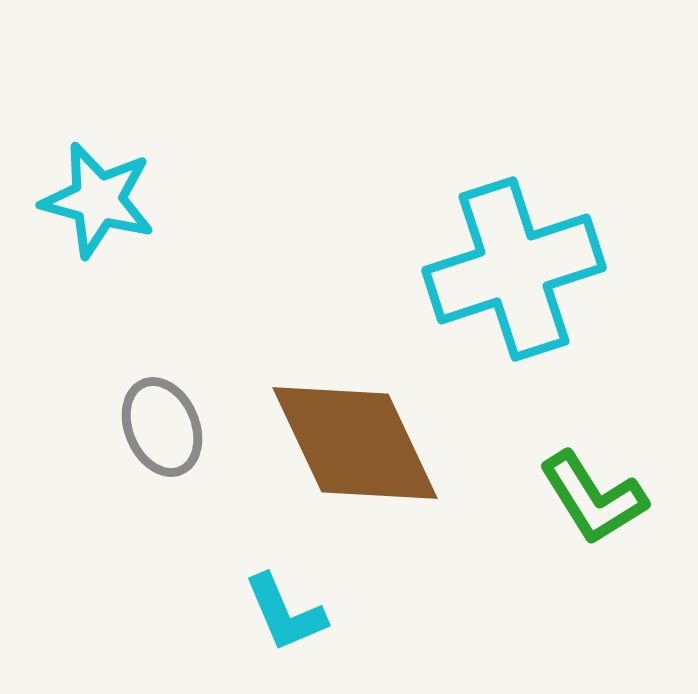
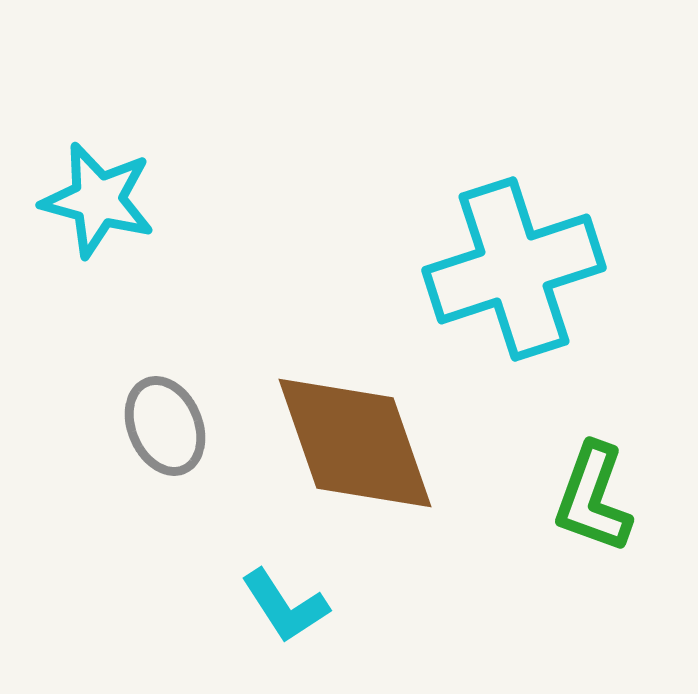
gray ellipse: moved 3 px right, 1 px up
brown diamond: rotated 6 degrees clockwise
green L-shape: rotated 52 degrees clockwise
cyan L-shape: moved 7 px up; rotated 10 degrees counterclockwise
